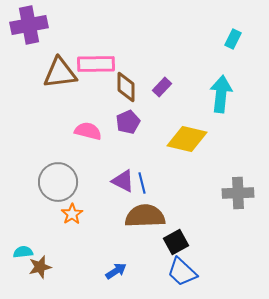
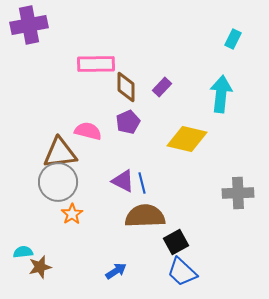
brown triangle: moved 80 px down
